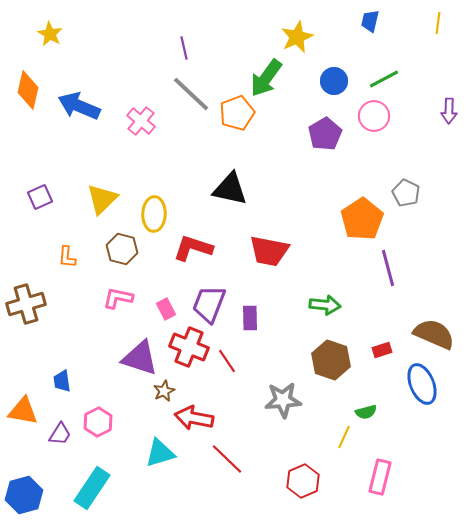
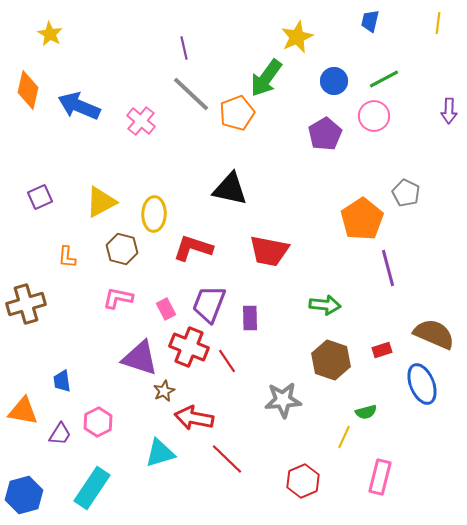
yellow triangle at (102, 199): moved 1 px left, 3 px down; rotated 16 degrees clockwise
